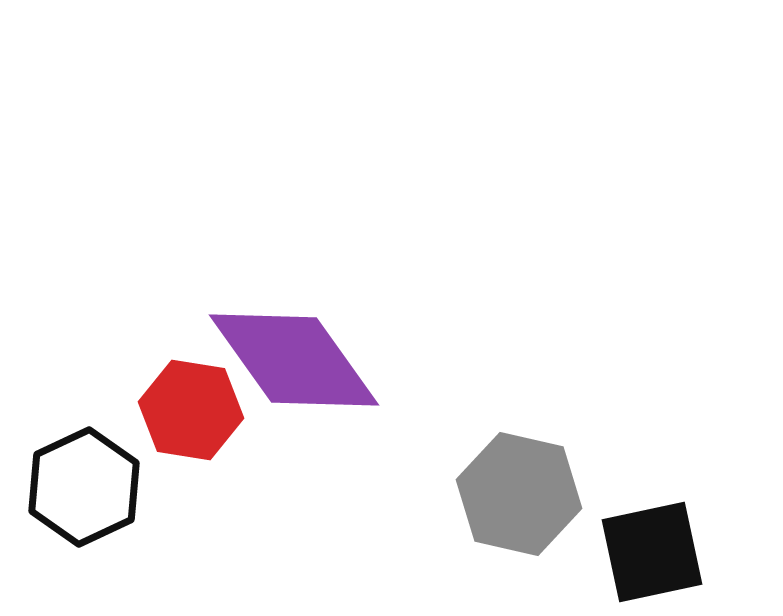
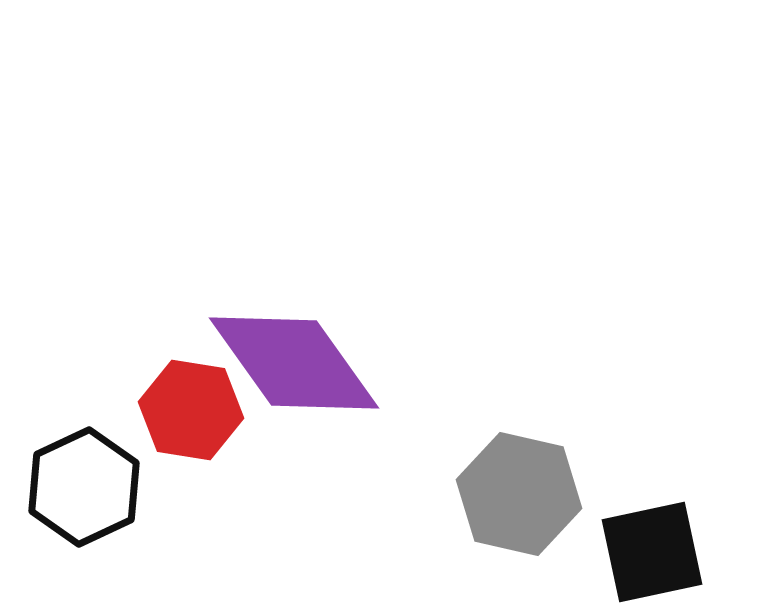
purple diamond: moved 3 px down
